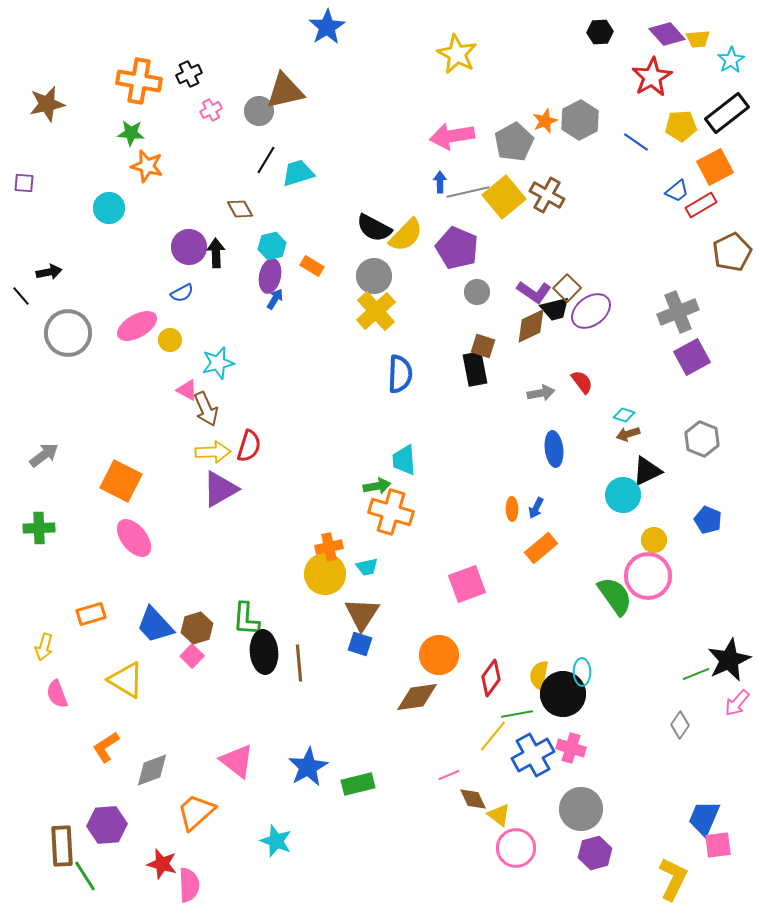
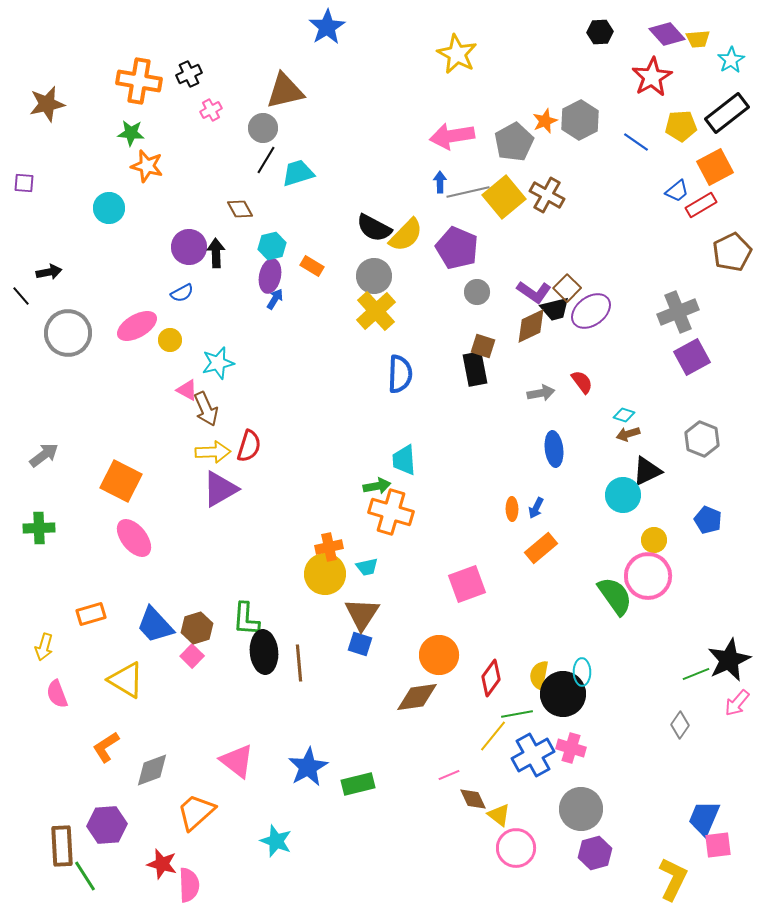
gray circle at (259, 111): moved 4 px right, 17 px down
